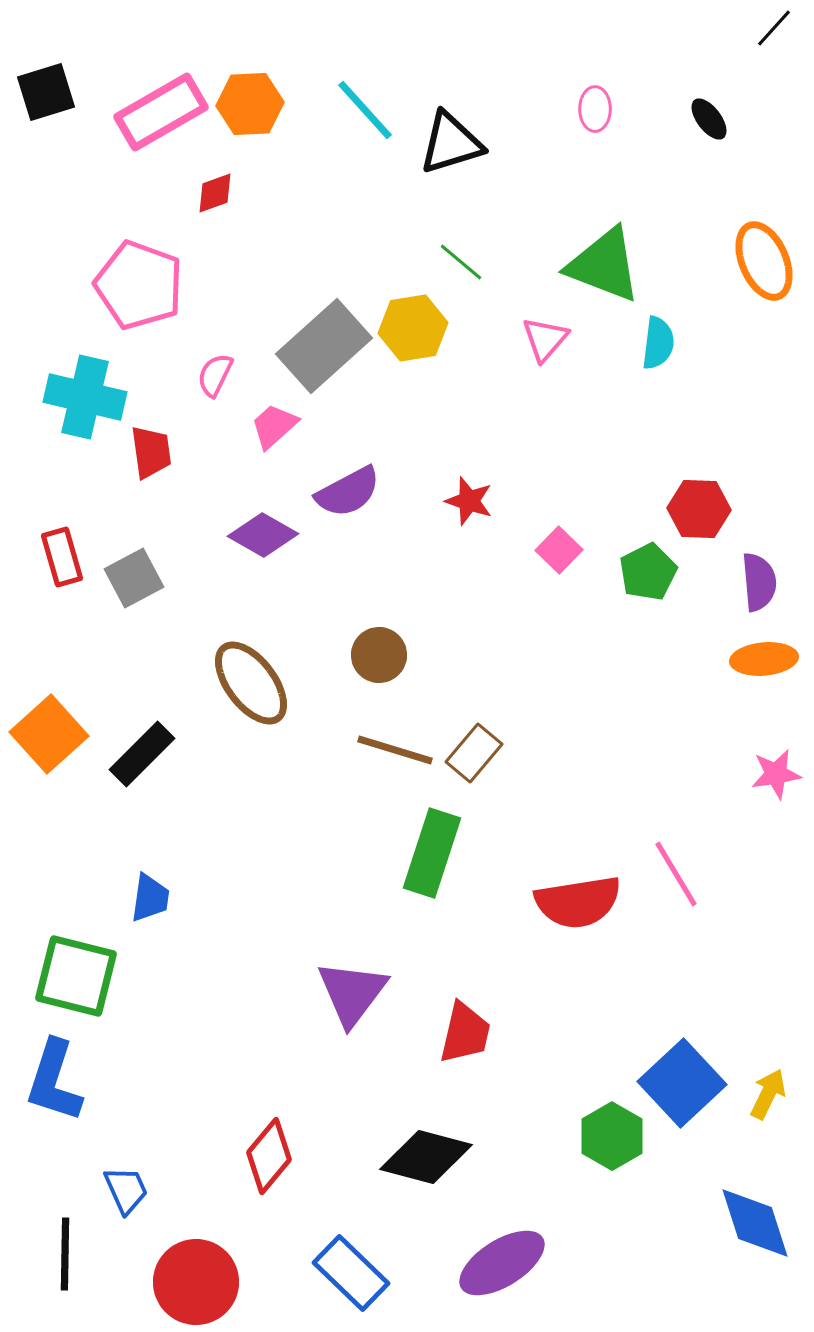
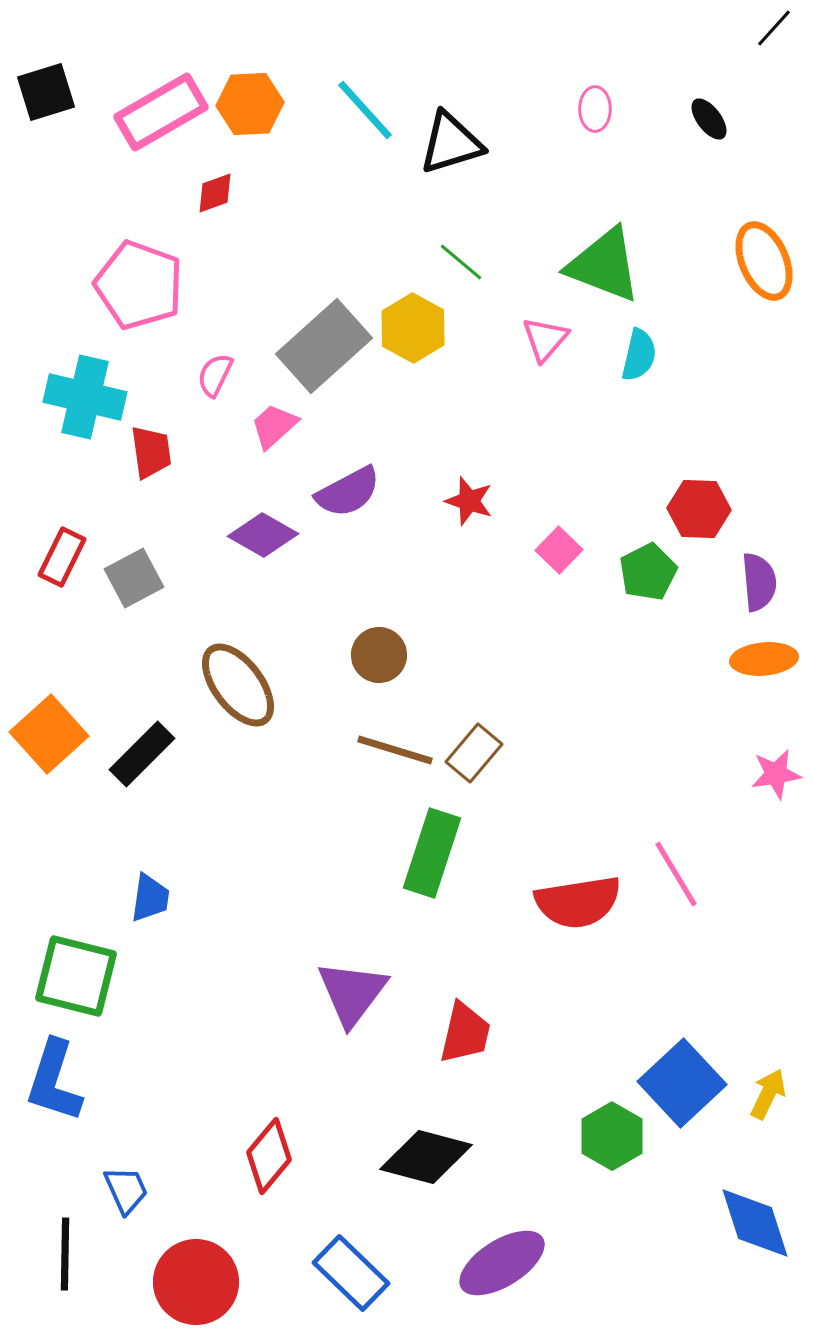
yellow hexagon at (413, 328): rotated 22 degrees counterclockwise
cyan semicircle at (658, 343): moved 19 px left, 12 px down; rotated 6 degrees clockwise
red rectangle at (62, 557): rotated 42 degrees clockwise
brown ellipse at (251, 683): moved 13 px left, 2 px down
